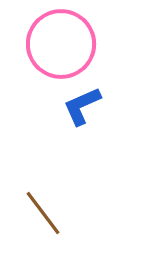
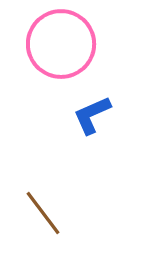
blue L-shape: moved 10 px right, 9 px down
